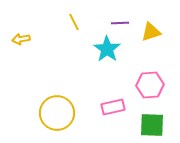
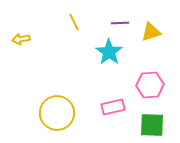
cyan star: moved 2 px right, 3 px down
